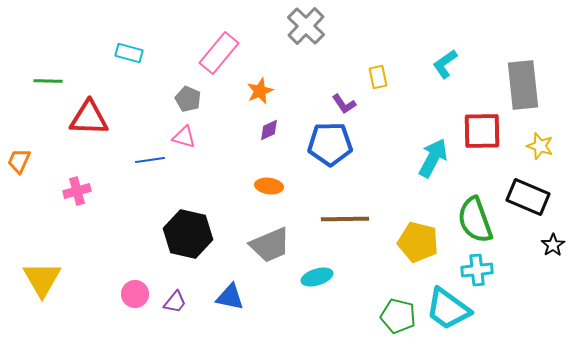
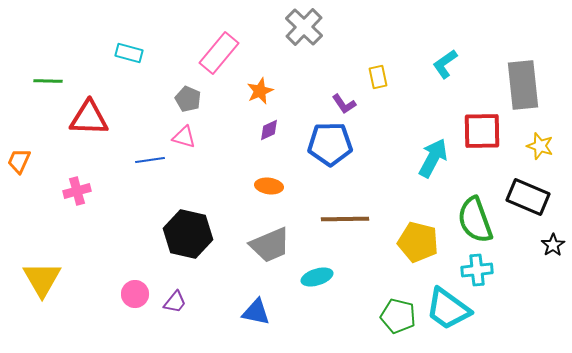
gray cross: moved 2 px left, 1 px down
blue triangle: moved 26 px right, 15 px down
